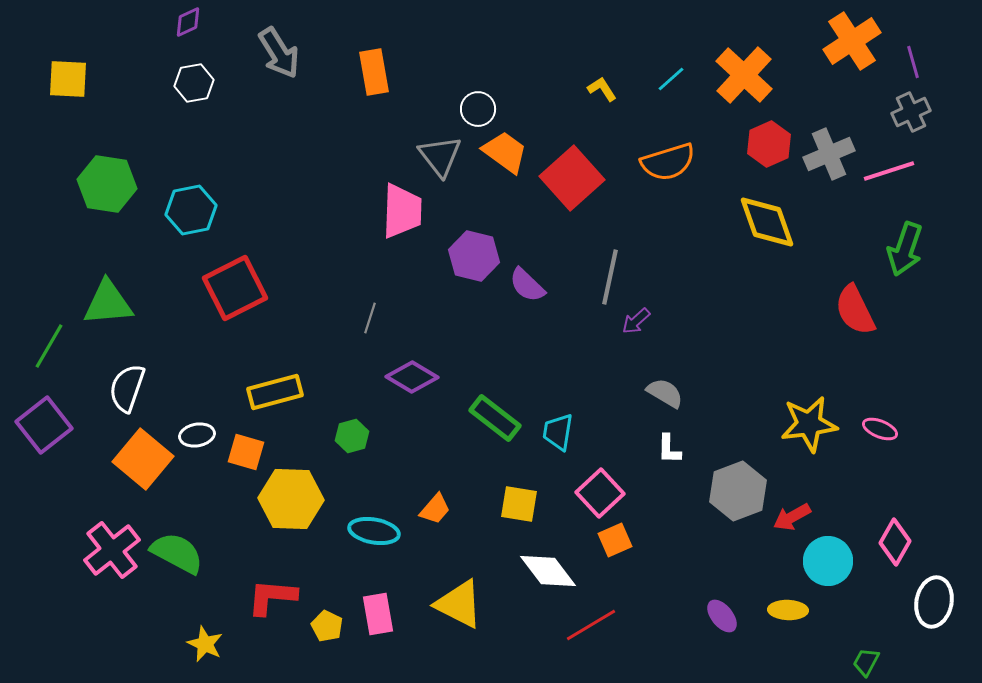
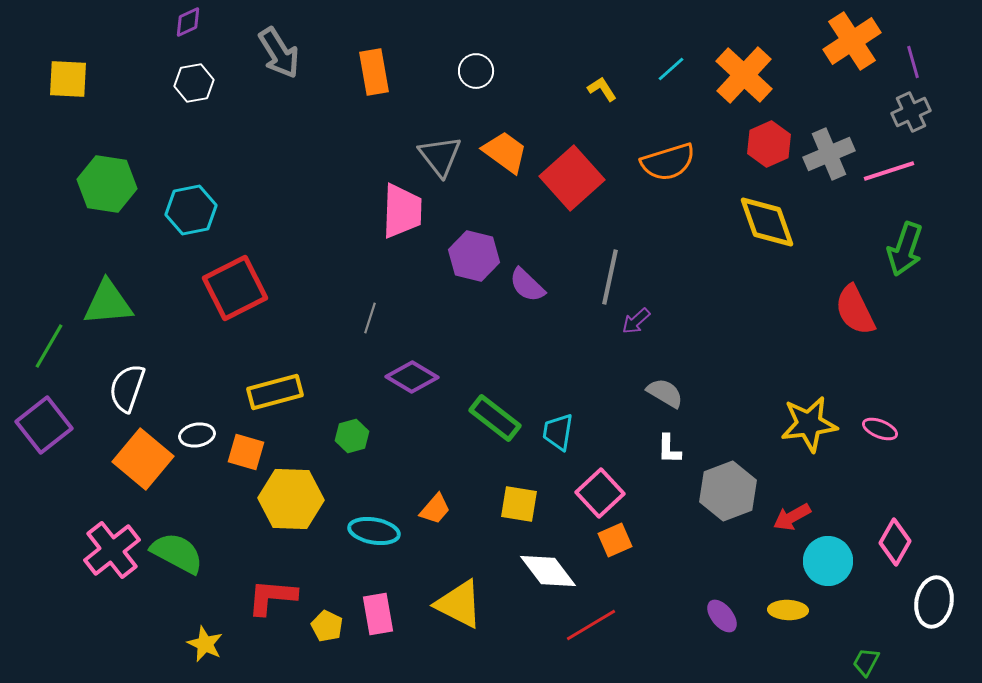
cyan line at (671, 79): moved 10 px up
white circle at (478, 109): moved 2 px left, 38 px up
gray hexagon at (738, 491): moved 10 px left
